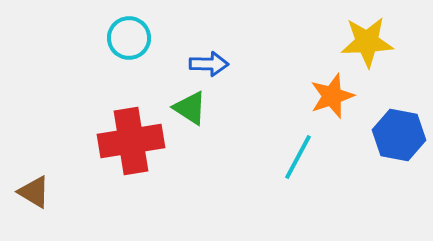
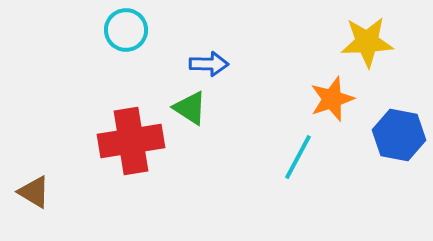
cyan circle: moved 3 px left, 8 px up
orange star: moved 3 px down
